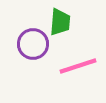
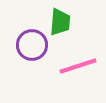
purple circle: moved 1 px left, 1 px down
